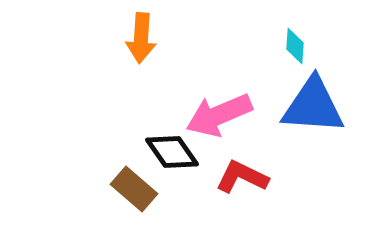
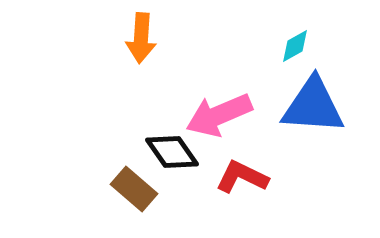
cyan diamond: rotated 57 degrees clockwise
